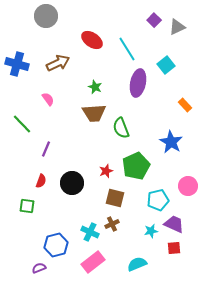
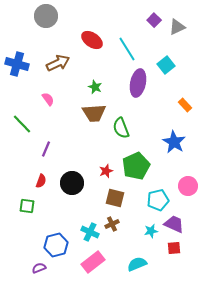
blue star: moved 3 px right
